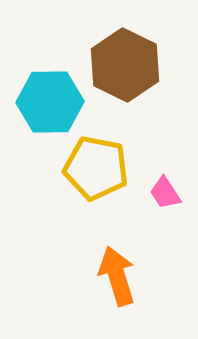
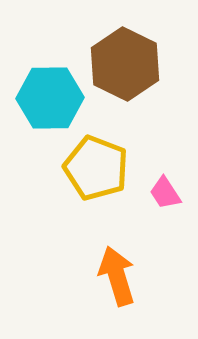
brown hexagon: moved 1 px up
cyan hexagon: moved 4 px up
yellow pentagon: rotated 10 degrees clockwise
